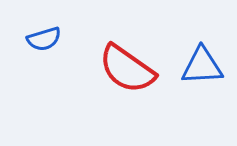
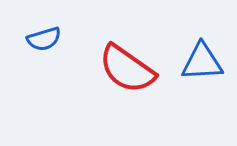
blue triangle: moved 4 px up
